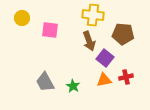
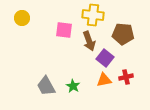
pink square: moved 14 px right
gray trapezoid: moved 1 px right, 4 px down
